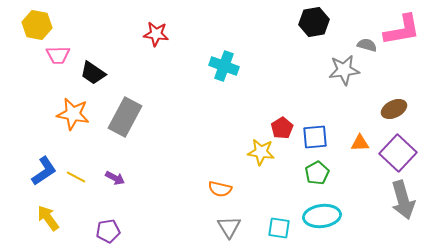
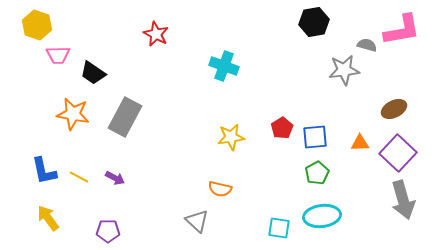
yellow hexagon: rotated 8 degrees clockwise
red star: rotated 20 degrees clockwise
yellow star: moved 30 px left, 15 px up; rotated 16 degrees counterclockwise
blue L-shape: rotated 112 degrees clockwise
yellow line: moved 3 px right
gray triangle: moved 32 px left, 6 px up; rotated 15 degrees counterclockwise
purple pentagon: rotated 10 degrees clockwise
